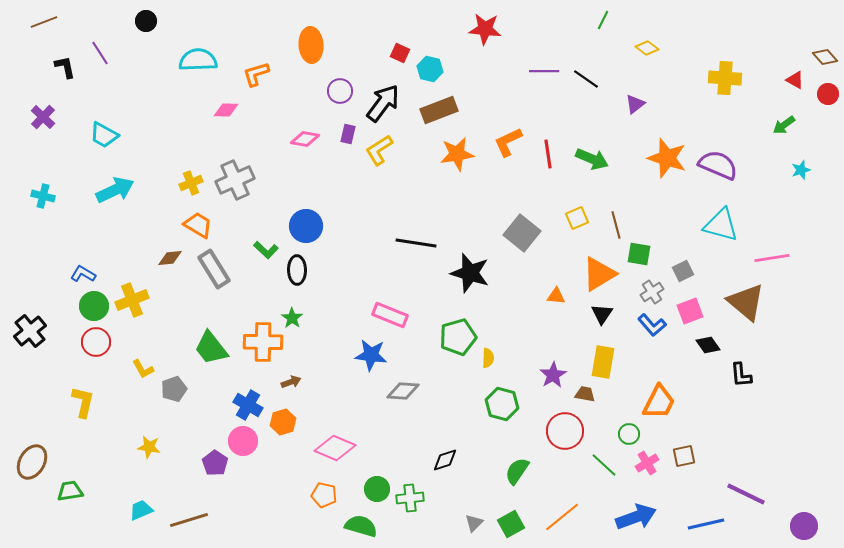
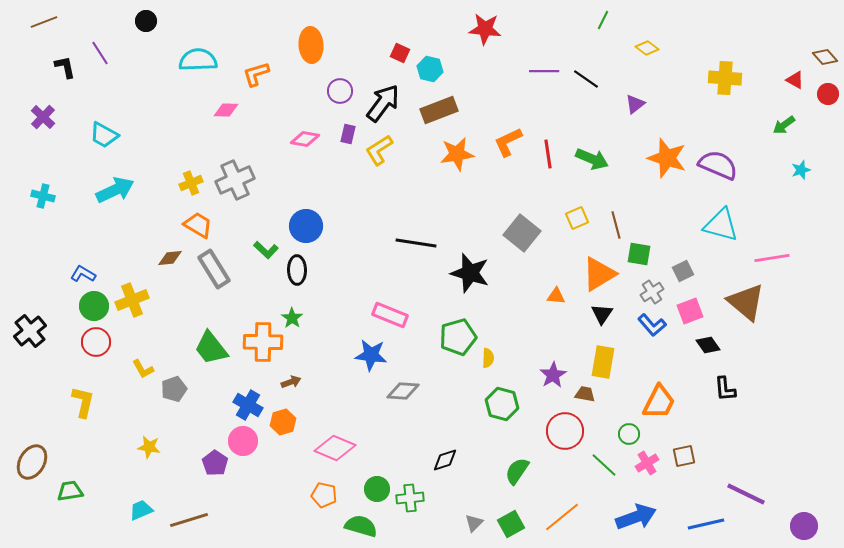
black L-shape at (741, 375): moved 16 px left, 14 px down
